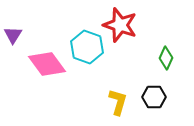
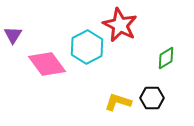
red star: rotated 8 degrees clockwise
cyan hexagon: rotated 12 degrees clockwise
green diamond: rotated 35 degrees clockwise
black hexagon: moved 2 px left, 1 px down
yellow L-shape: rotated 88 degrees counterclockwise
